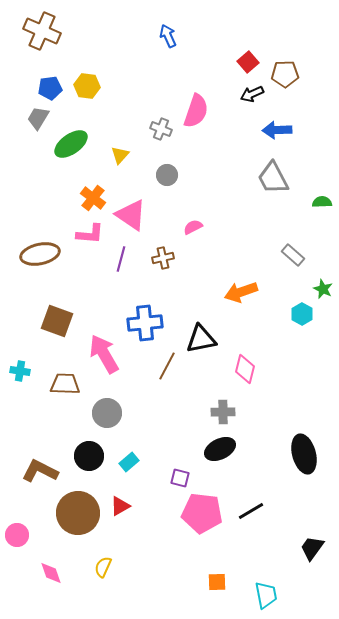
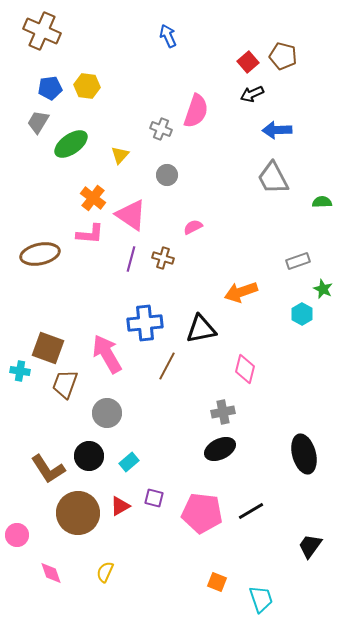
brown pentagon at (285, 74): moved 2 px left, 18 px up; rotated 16 degrees clockwise
gray trapezoid at (38, 118): moved 4 px down
gray rectangle at (293, 255): moved 5 px right, 6 px down; rotated 60 degrees counterclockwise
brown cross at (163, 258): rotated 30 degrees clockwise
purple line at (121, 259): moved 10 px right
brown square at (57, 321): moved 9 px left, 27 px down
black triangle at (201, 339): moved 10 px up
pink arrow at (104, 354): moved 3 px right
brown trapezoid at (65, 384): rotated 72 degrees counterclockwise
gray cross at (223, 412): rotated 10 degrees counterclockwise
brown L-shape at (40, 471): moved 8 px right, 2 px up; rotated 150 degrees counterclockwise
purple square at (180, 478): moved 26 px left, 20 px down
black trapezoid at (312, 548): moved 2 px left, 2 px up
yellow semicircle at (103, 567): moved 2 px right, 5 px down
orange square at (217, 582): rotated 24 degrees clockwise
cyan trapezoid at (266, 595): moved 5 px left, 4 px down; rotated 8 degrees counterclockwise
